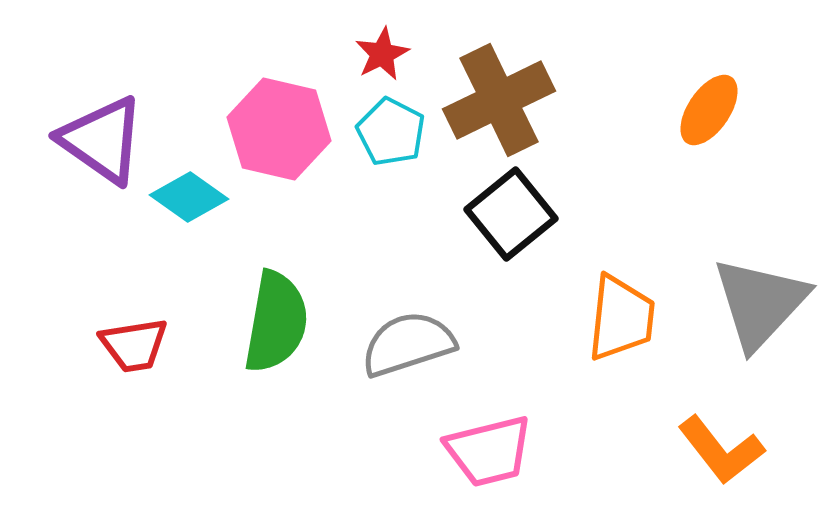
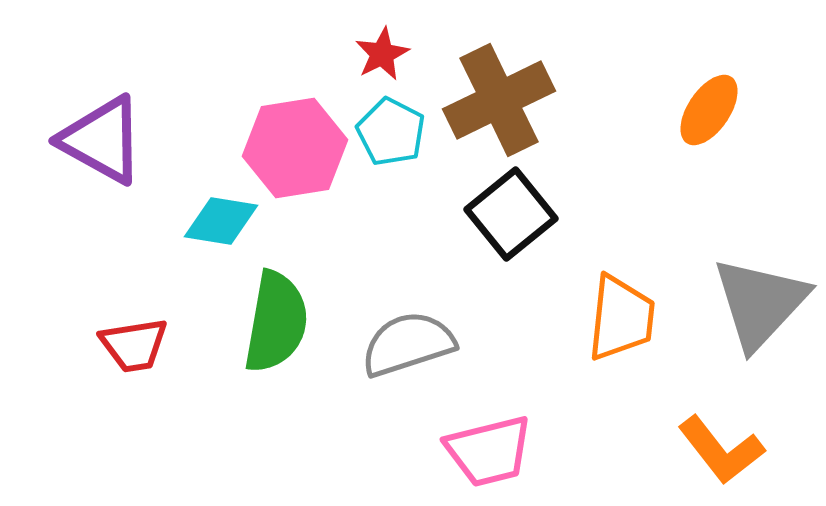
pink hexagon: moved 16 px right, 19 px down; rotated 22 degrees counterclockwise
purple triangle: rotated 6 degrees counterclockwise
cyan diamond: moved 32 px right, 24 px down; rotated 26 degrees counterclockwise
